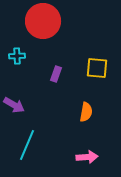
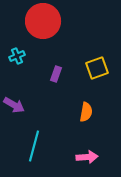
cyan cross: rotated 21 degrees counterclockwise
yellow square: rotated 25 degrees counterclockwise
cyan line: moved 7 px right, 1 px down; rotated 8 degrees counterclockwise
